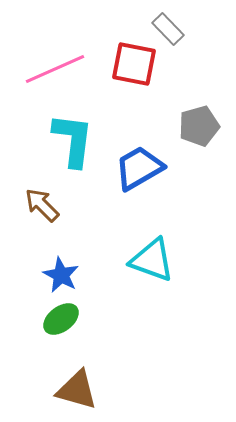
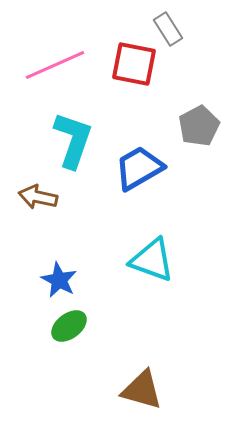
gray rectangle: rotated 12 degrees clockwise
pink line: moved 4 px up
gray pentagon: rotated 12 degrees counterclockwise
cyan L-shape: rotated 12 degrees clockwise
brown arrow: moved 4 px left, 8 px up; rotated 33 degrees counterclockwise
blue star: moved 2 px left, 5 px down
green ellipse: moved 8 px right, 7 px down
brown triangle: moved 65 px right
